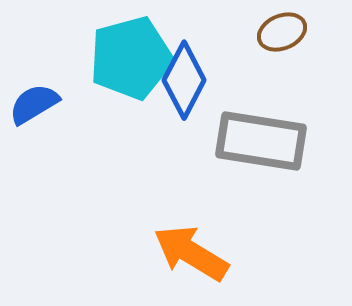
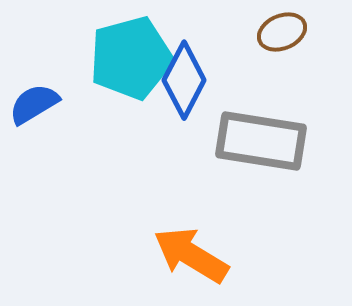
orange arrow: moved 2 px down
